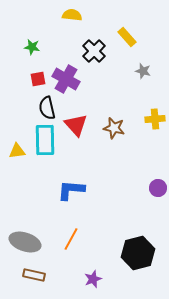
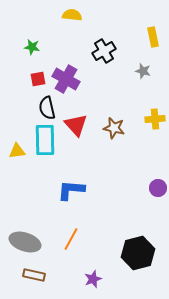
yellow rectangle: moved 26 px right; rotated 30 degrees clockwise
black cross: moved 10 px right; rotated 15 degrees clockwise
